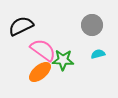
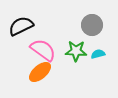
green star: moved 13 px right, 9 px up
